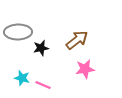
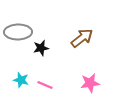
brown arrow: moved 5 px right, 2 px up
pink star: moved 5 px right, 14 px down
cyan star: moved 1 px left, 2 px down
pink line: moved 2 px right
